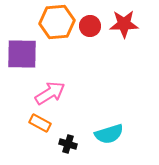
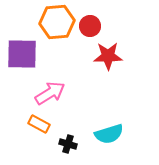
red star: moved 16 px left, 32 px down
orange rectangle: moved 1 px left, 1 px down
